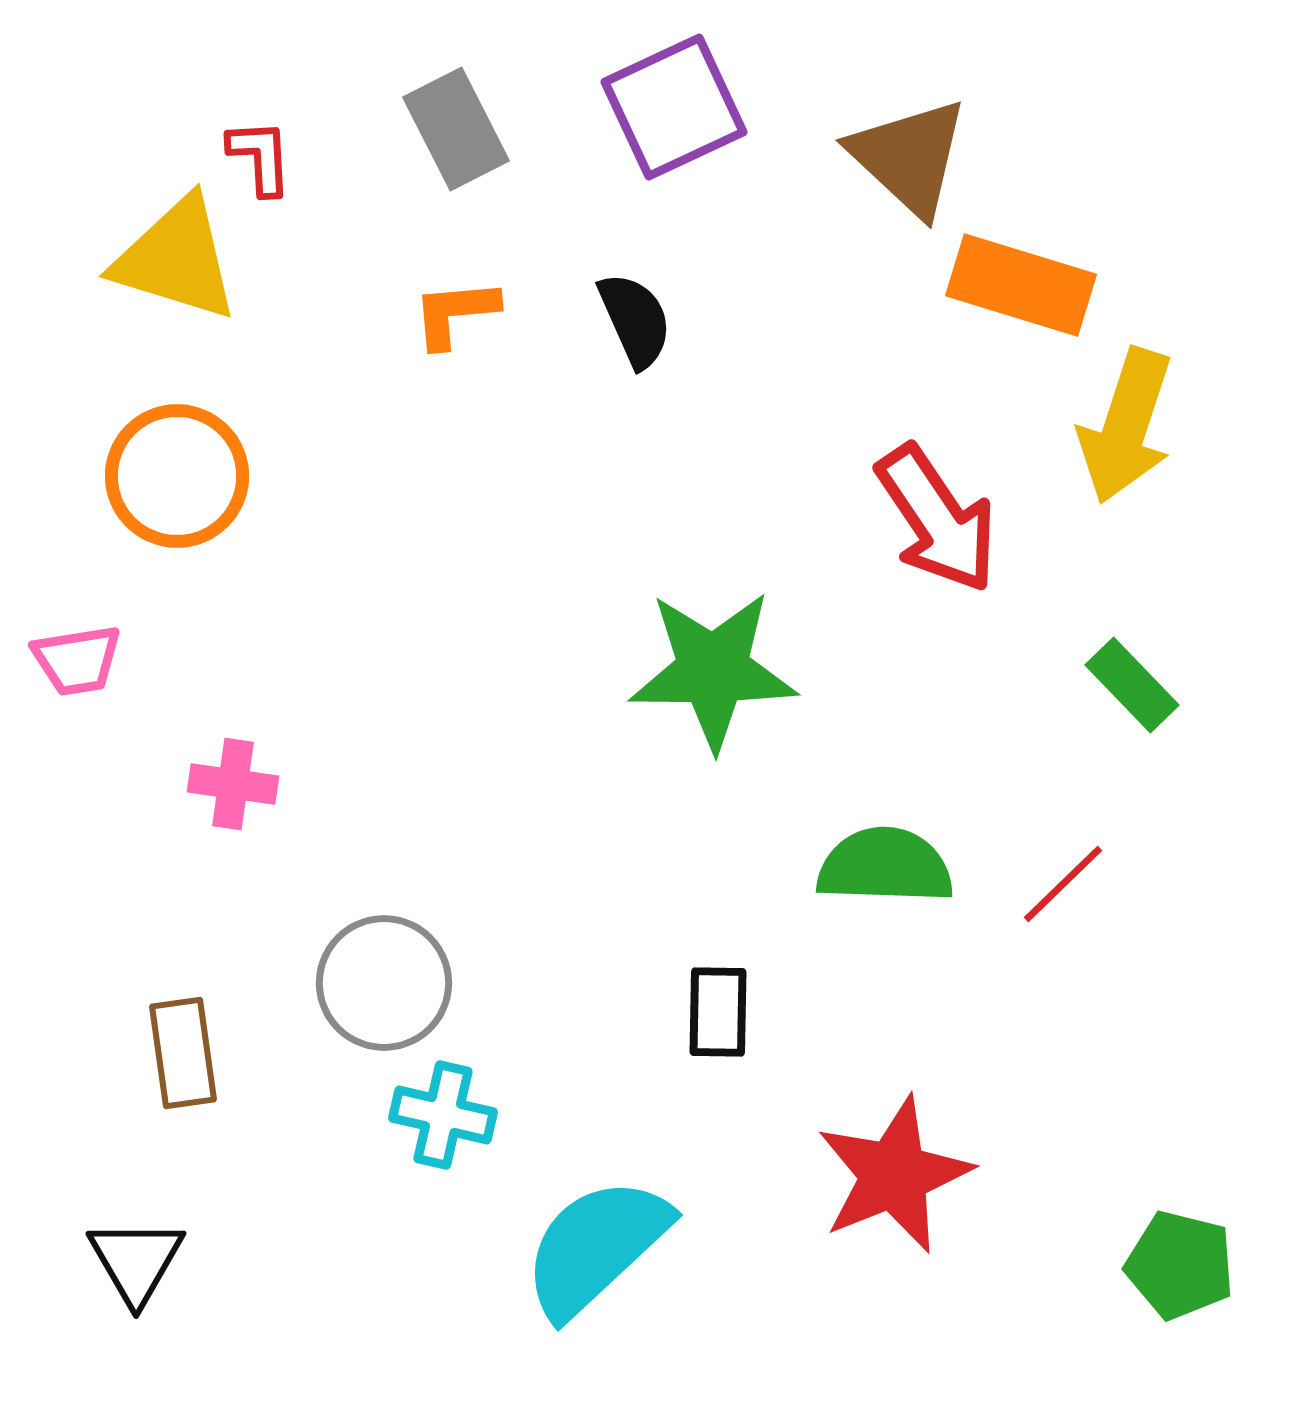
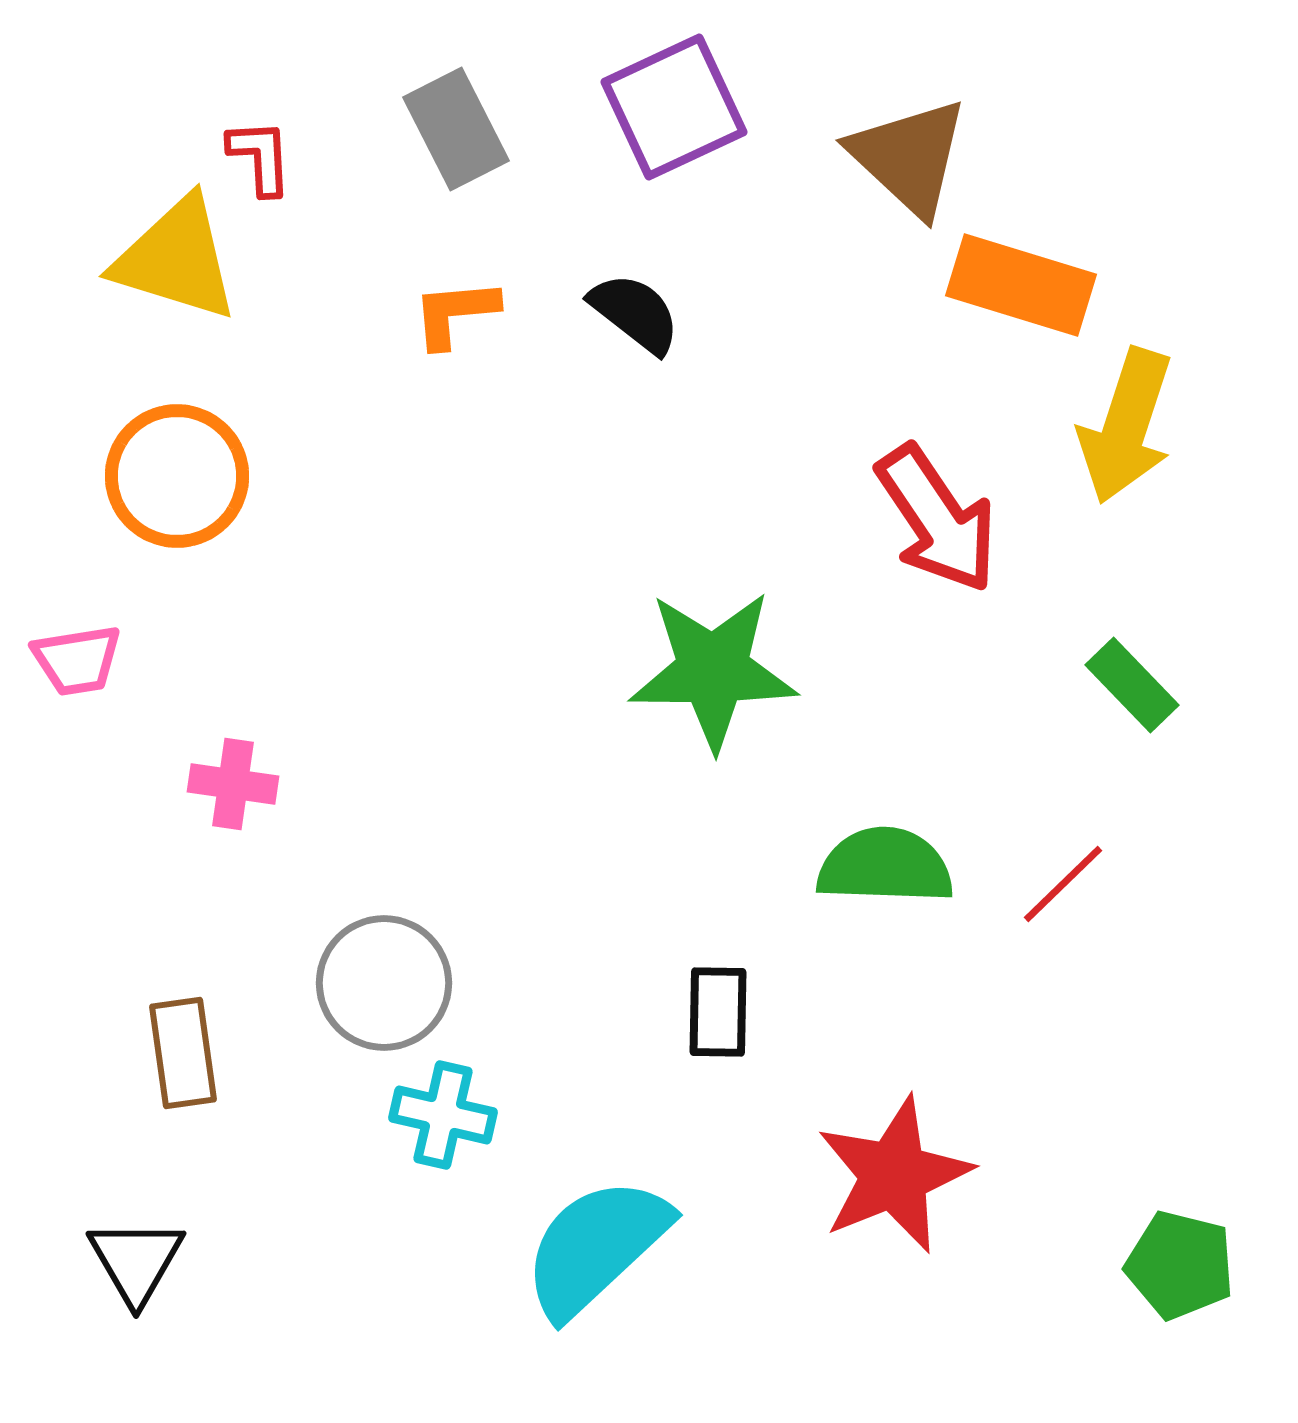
black semicircle: moved 7 px up; rotated 28 degrees counterclockwise
